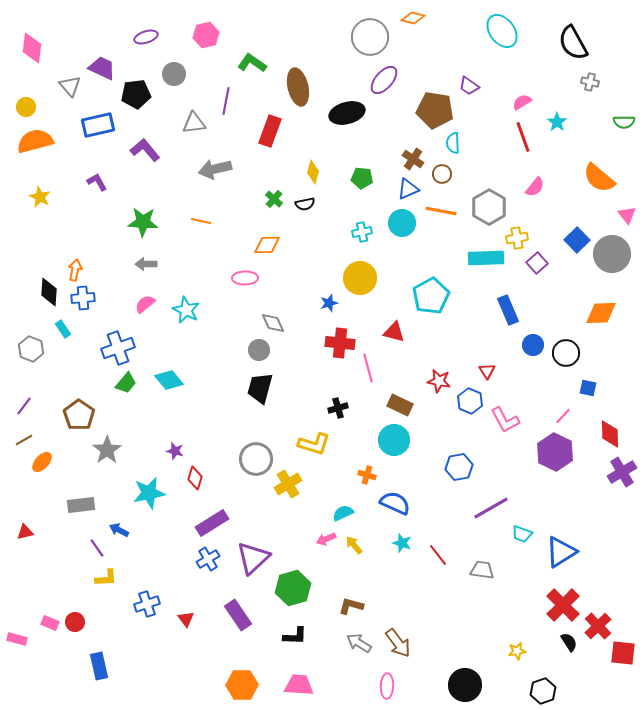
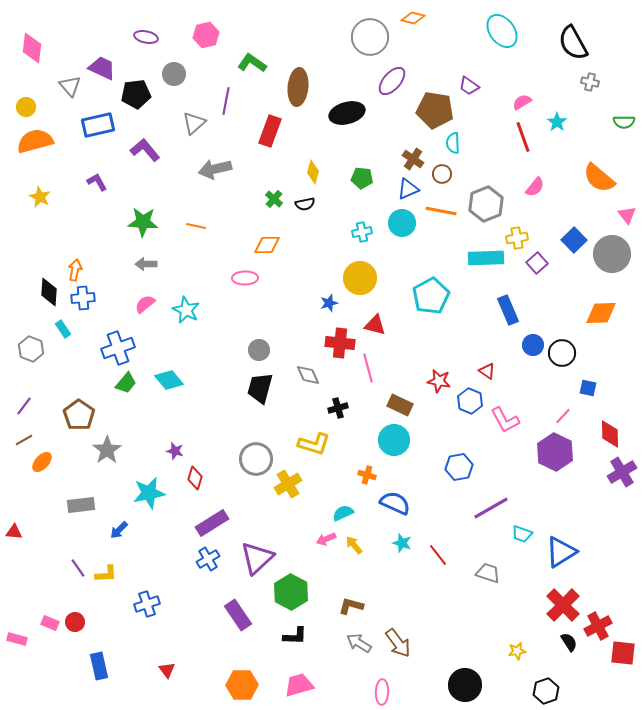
purple ellipse at (146, 37): rotated 30 degrees clockwise
purple ellipse at (384, 80): moved 8 px right, 1 px down
brown ellipse at (298, 87): rotated 18 degrees clockwise
gray triangle at (194, 123): rotated 35 degrees counterclockwise
gray hexagon at (489, 207): moved 3 px left, 3 px up; rotated 8 degrees clockwise
orange line at (201, 221): moved 5 px left, 5 px down
blue square at (577, 240): moved 3 px left
gray diamond at (273, 323): moved 35 px right, 52 px down
red triangle at (394, 332): moved 19 px left, 7 px up
black circle at (566, 353): moved 4 px left
red triangle at (487, 371): rotated 24 degrees counterclockwise
blue arrow at (119, 530): rotated 72 degrees counterclockwise
red triangle at (25, 532): moved 11 px left; rotated 18 degrees clockwise
purple line at (97, 548): moved 19 px left, 20 px down
purple triangle at (253, 558): moved 4 px right
gray trapezoid at (482, 570): moved 6 px right, 3 px down; rotated 10 degrees clockwise
yellow L-shape at (106, 578): moved 4 px up
green hexagon at (293, 588): moved 2 px left, 4 px down; rotated 16 degrees counterclockwise
red triangle at (186, 619): moved 19 px left, 51 px down
red cross at (598, 626): rotated 16 degrees clockwise
pink trapezoid at (299, 685): rotated 20 degrees counterclockwise
pink ellipse at (387, 686): moved 5 px left, 6 px down
black hexagon at (543, 691): moved 3 px right
